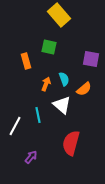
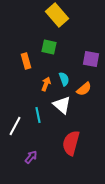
yellow rectangle: moved 2 px left
